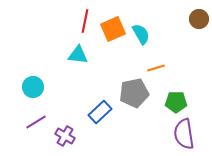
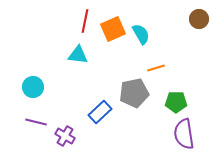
purple line: rotated 45 degrees clockwise
